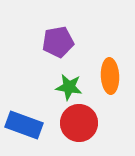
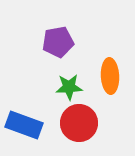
green star: rotated 12 degrees counterclockwise
